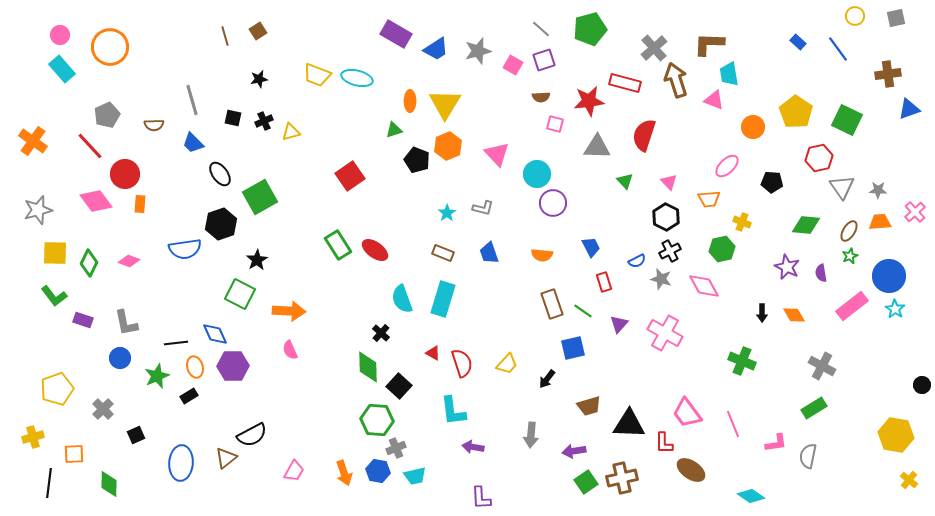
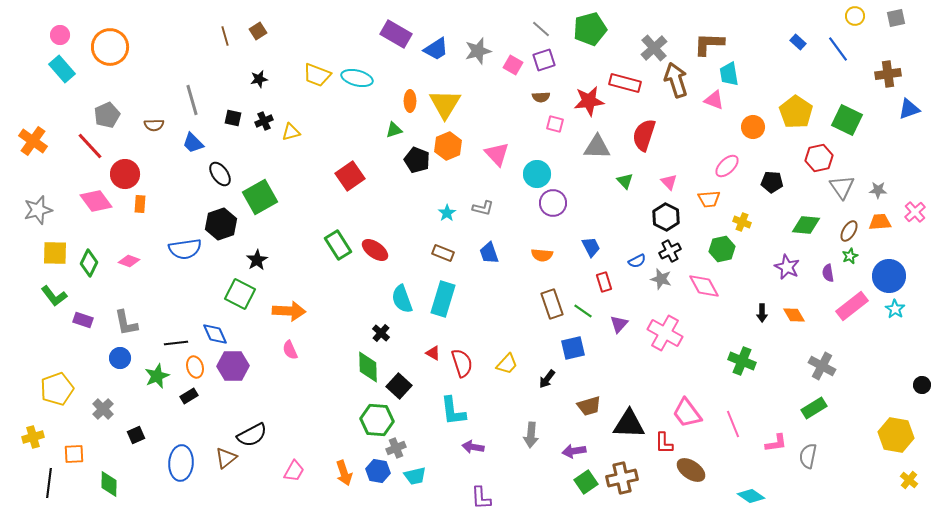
purple semicircle at (821, 273): moved 7 px right
